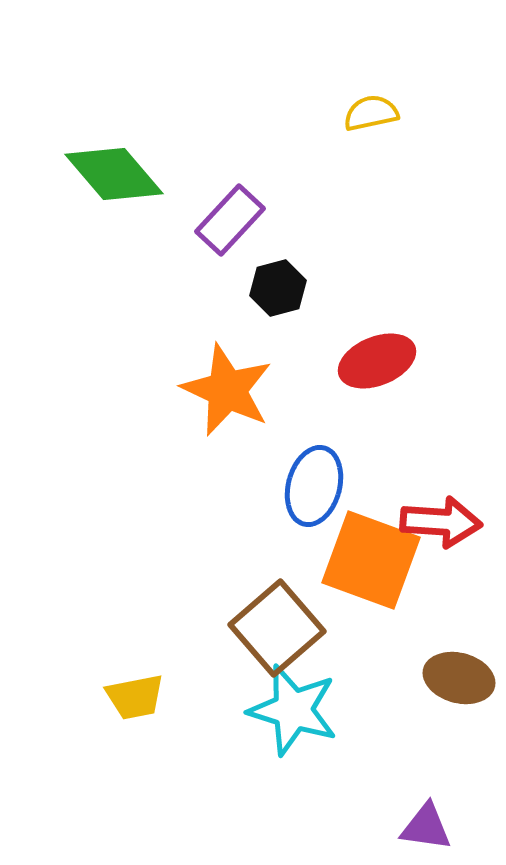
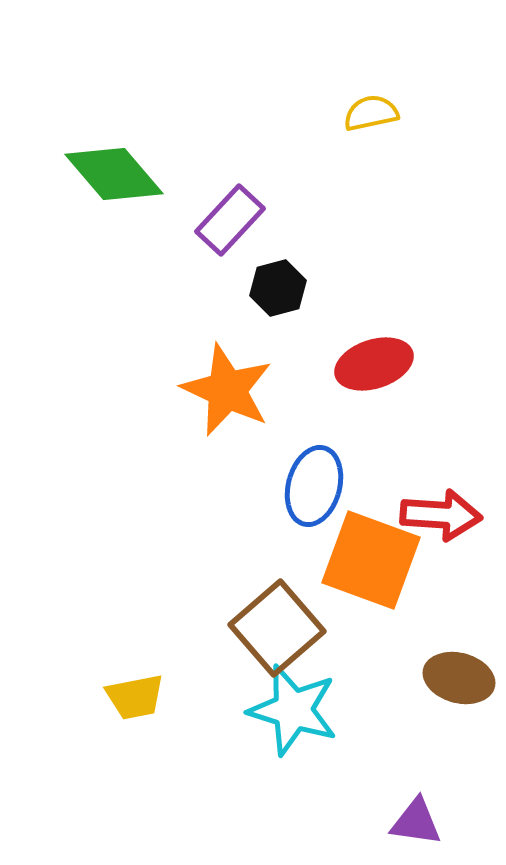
red ellipse: moved 3 px left, 3 px down; rotated 4 degrees clockwise
red arrow: moved 7 px up
purple triangle: moved 10 px left, 5 px up
